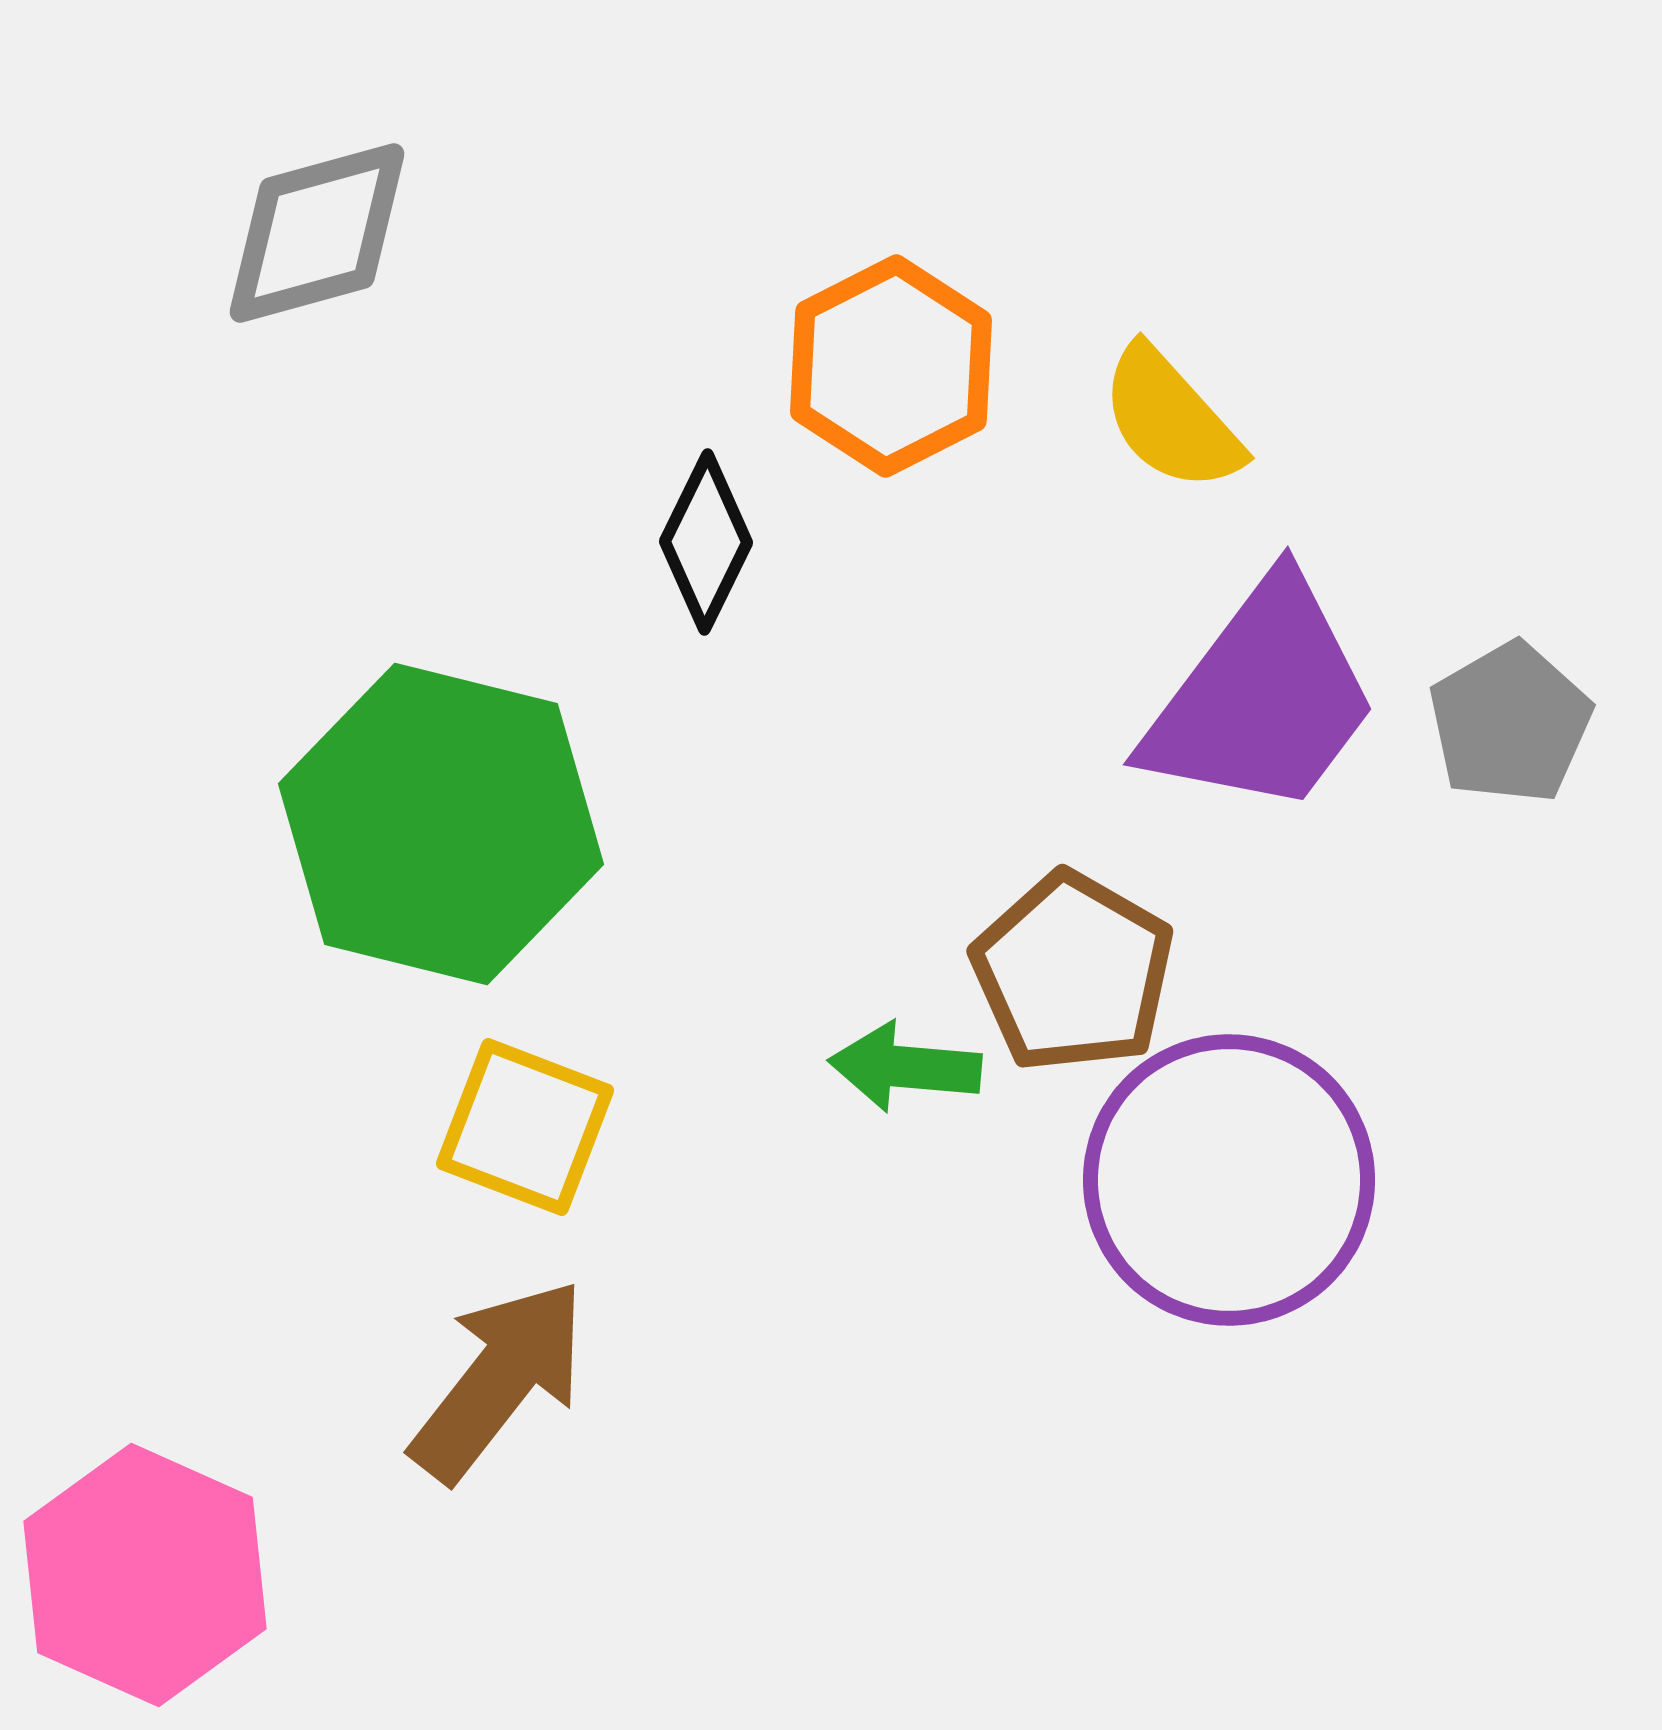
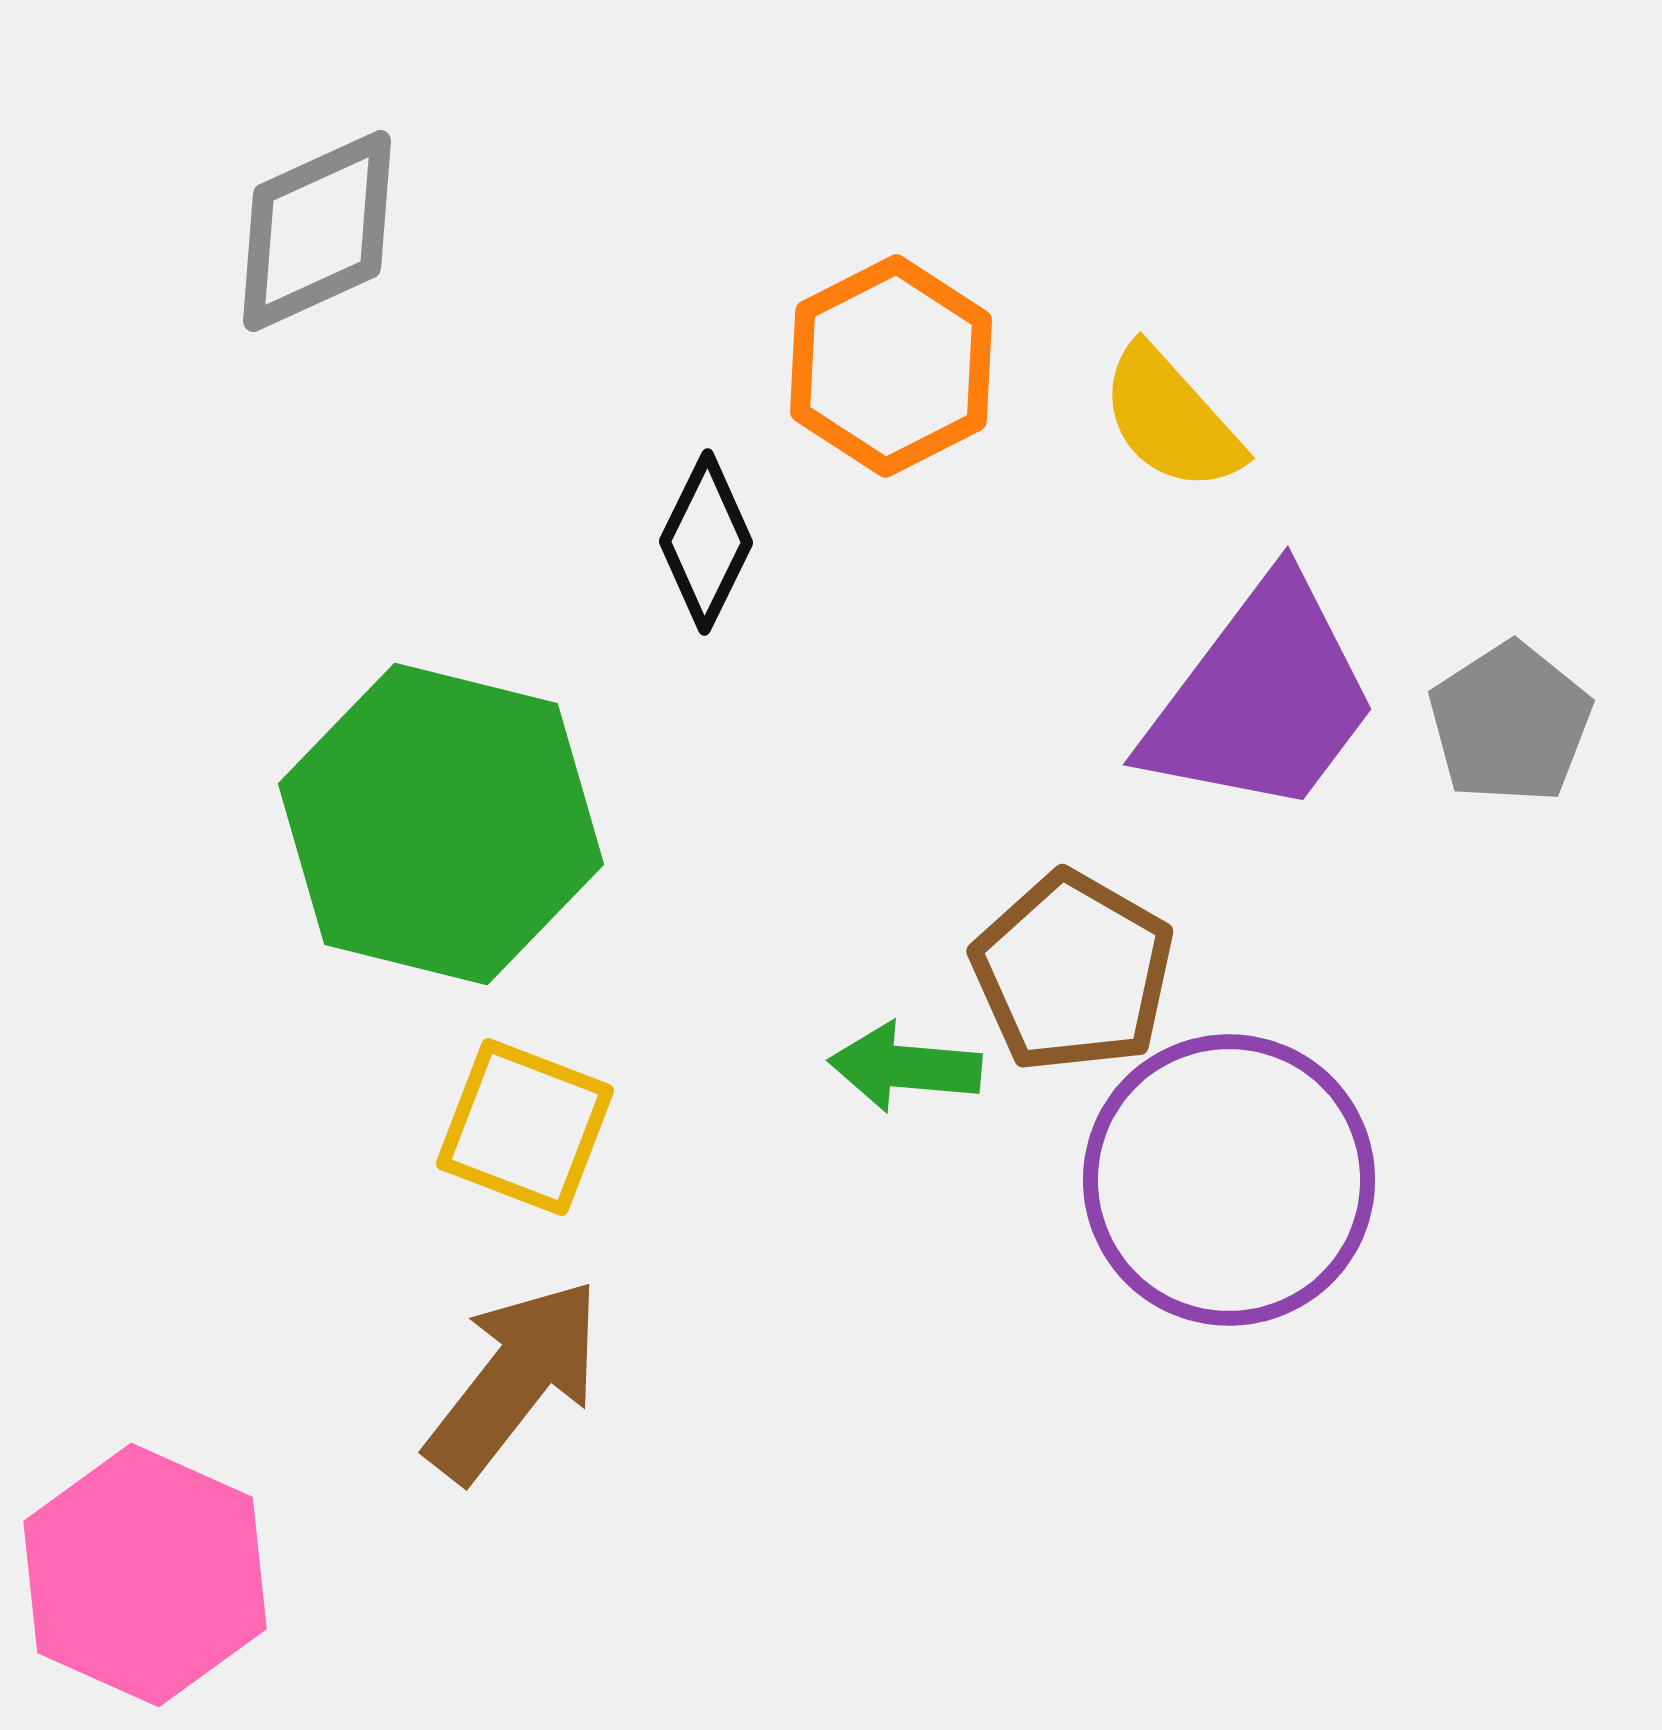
gray diamond: moved 2 px up; rotated 9 degrees counterclockwise
gray pentagon: rotated 3 degrees counterclockwise
brown arrow: moved 15 px right
